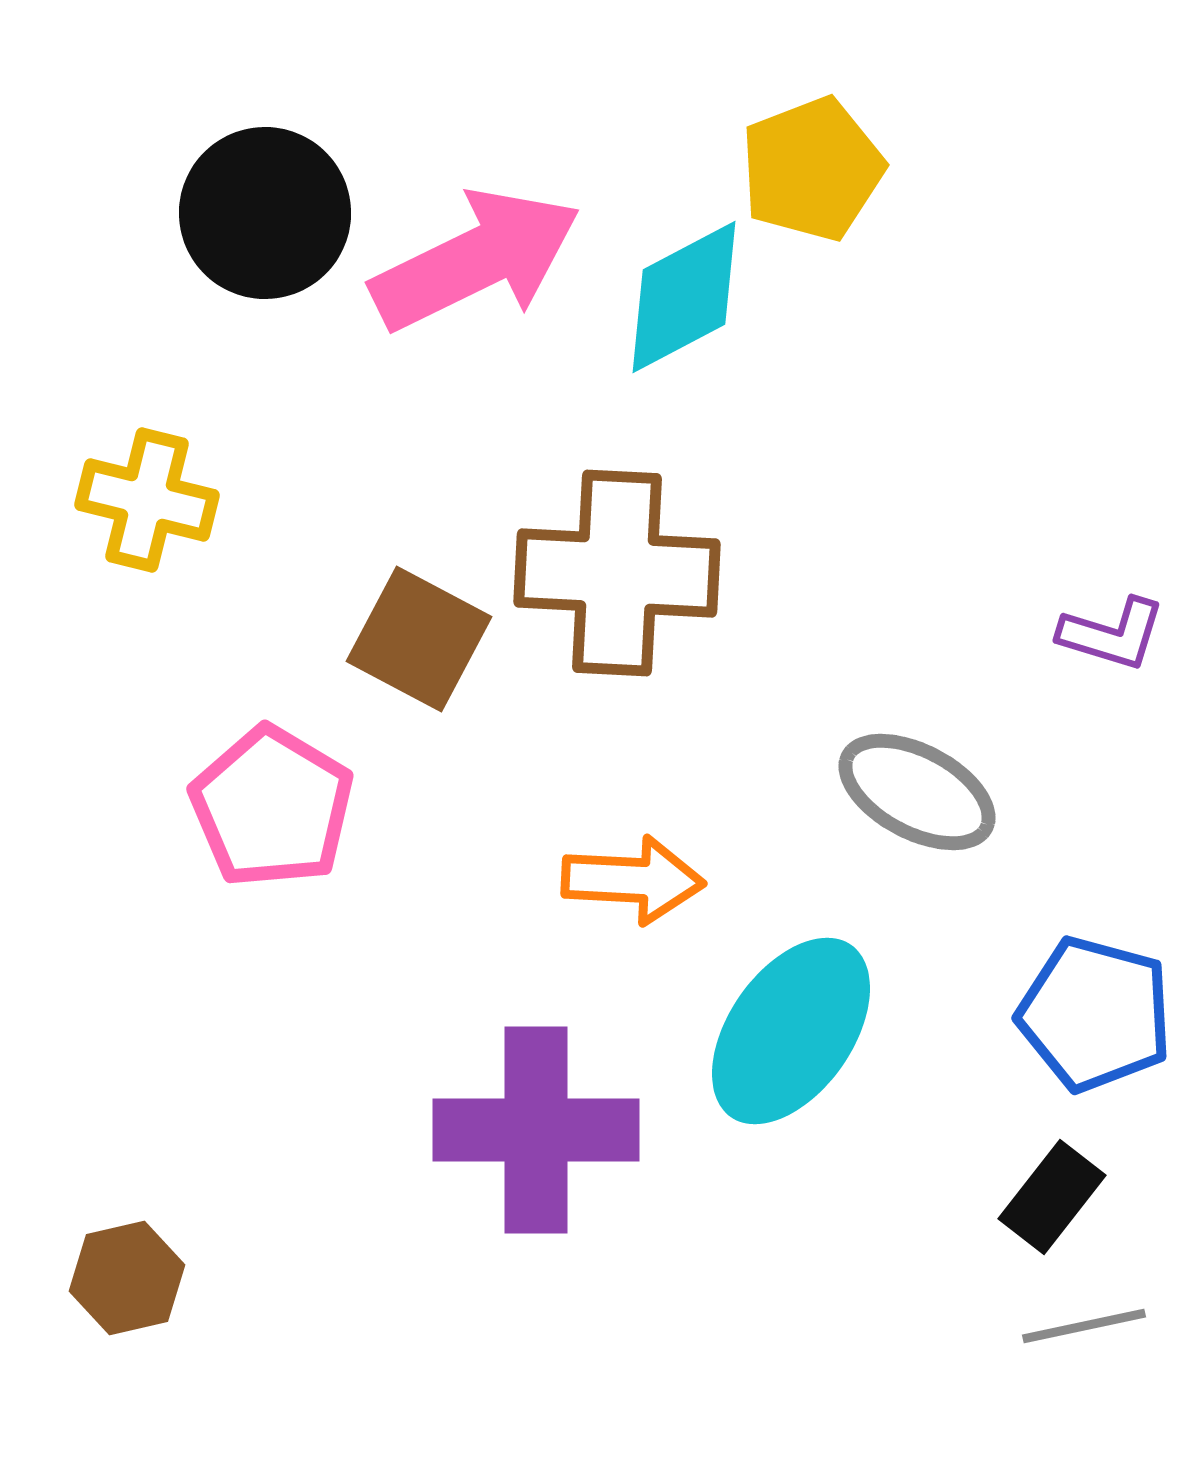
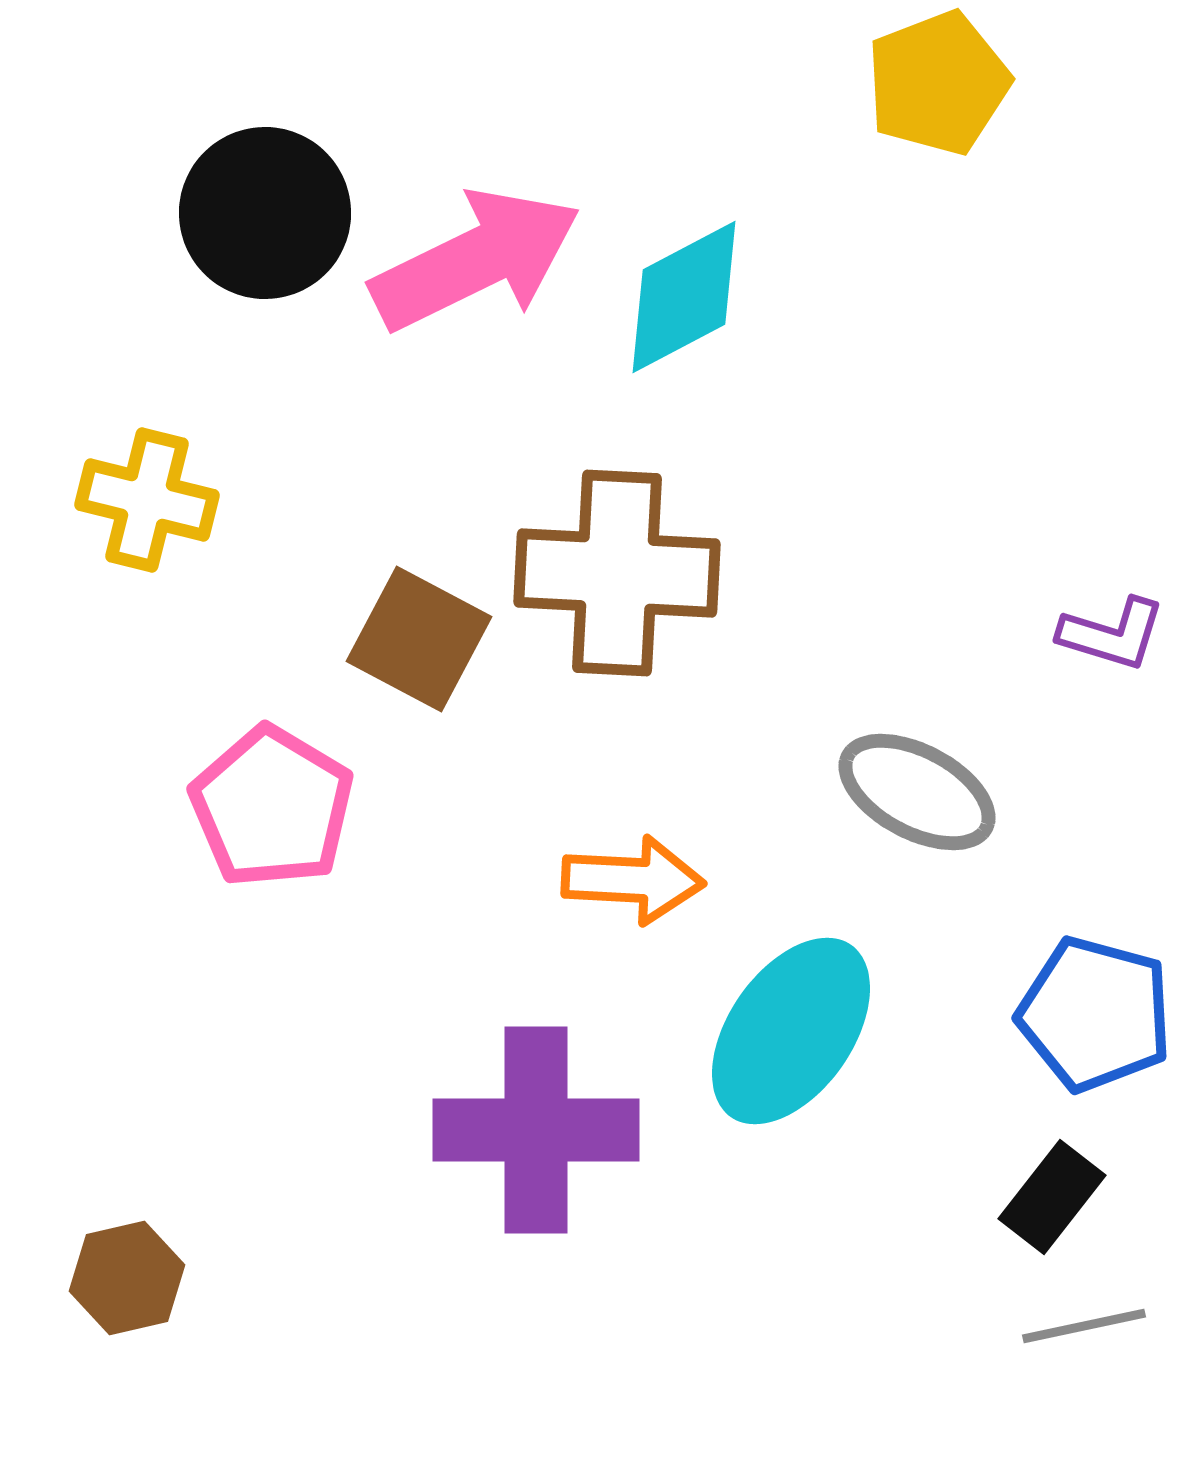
yellow pentagon: moved 126 px right, 86 px up
